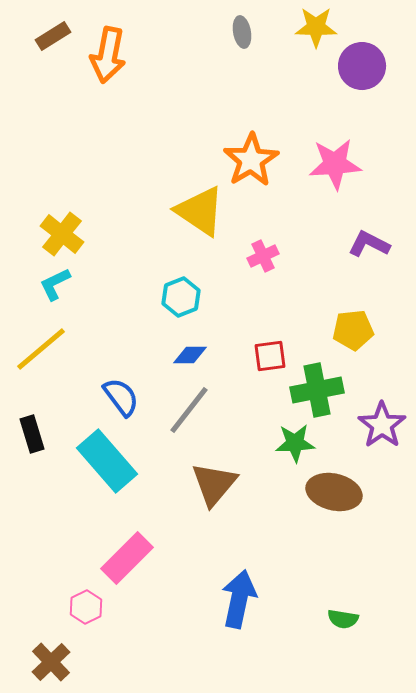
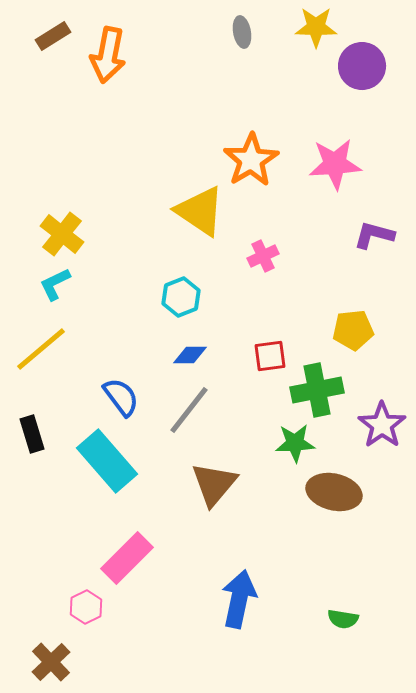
purple L-shape: moved 5 px right, 9 px up; rotated 12 degrees counterclockwise
